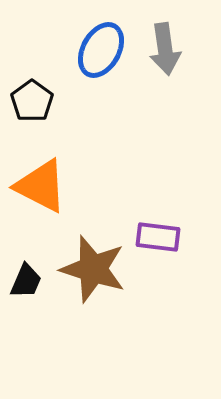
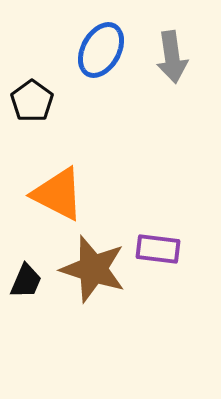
gray arrow: moved 7 px right, 8 px down
orange triangle: moved 17 px right, 8 px down
purple rectangle: moved 12 px down
